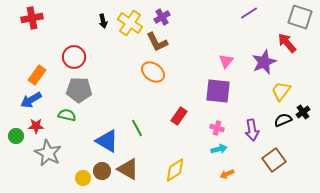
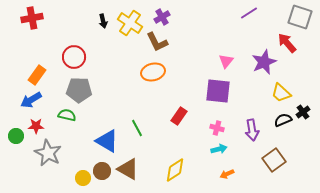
orange ellipse: rotated 50 degrees counterclockwise
yellow trapezoid: moved 2 px down; rotated 85 degrees counterclockwise
